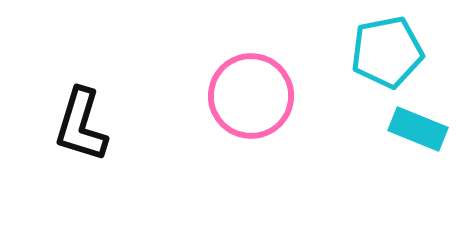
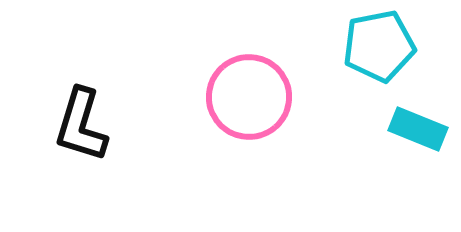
cyan pentagon: moved 8 px left, 6 px up
pink circle: moved 2 px left, 1 px down
